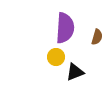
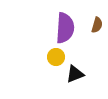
brown semicircle: moved 12 px up
black triangle: moved 2 px down
